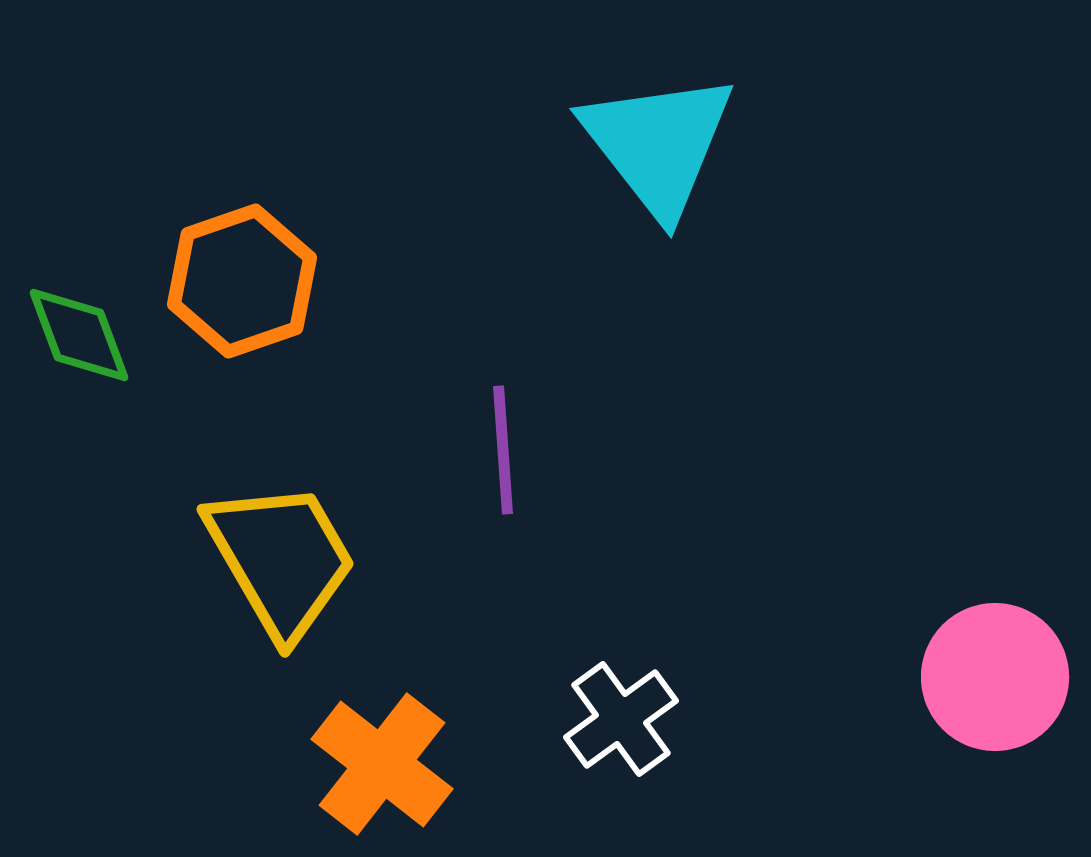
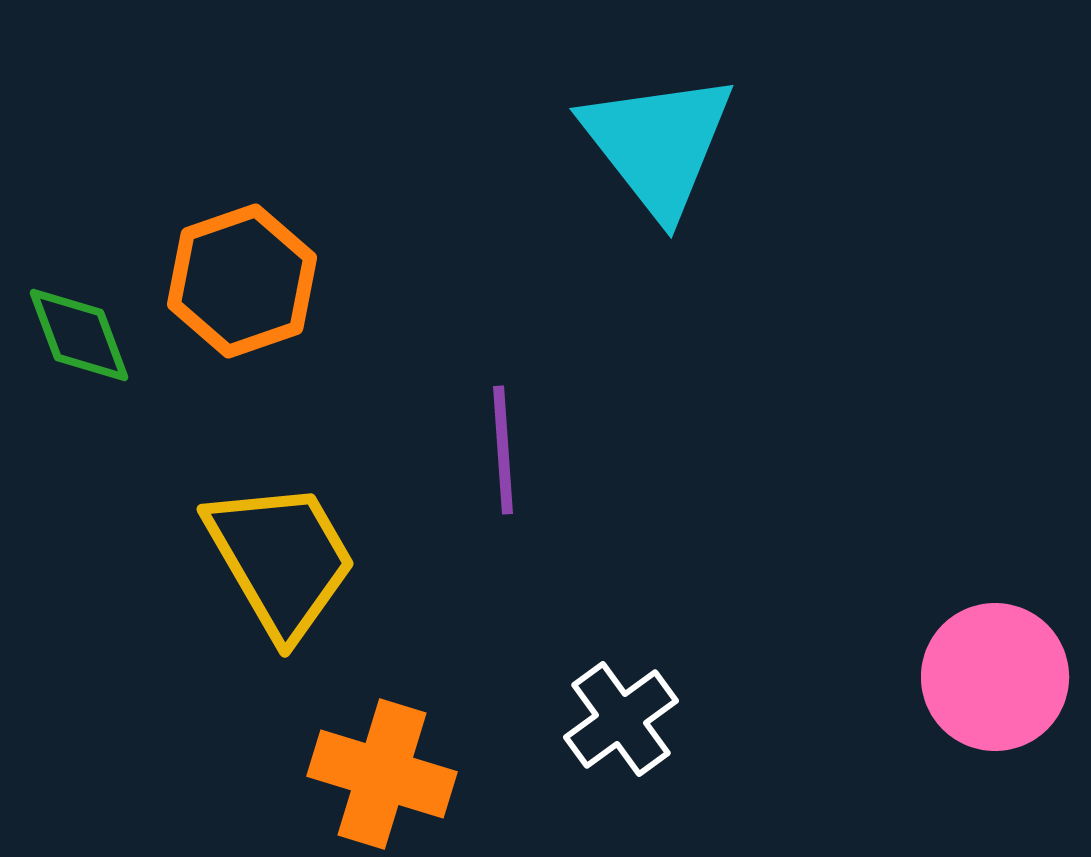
orange cross: moved 10 px down; rotated 21 degrees counterclockwise
